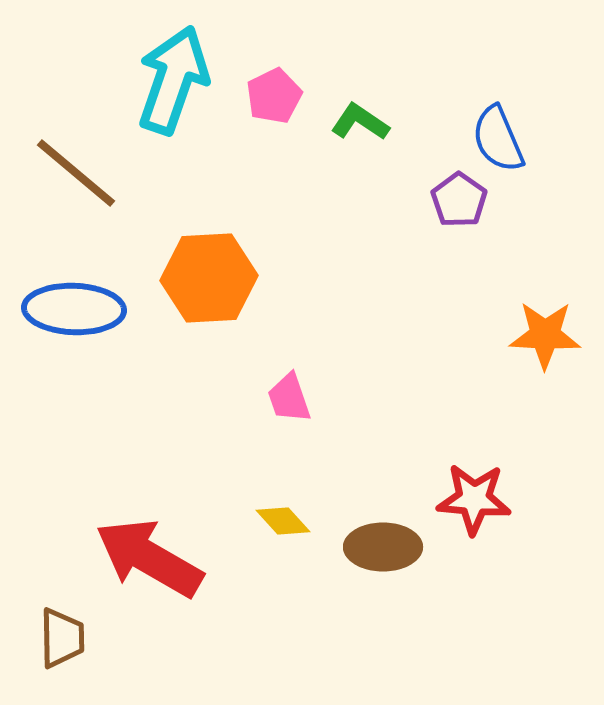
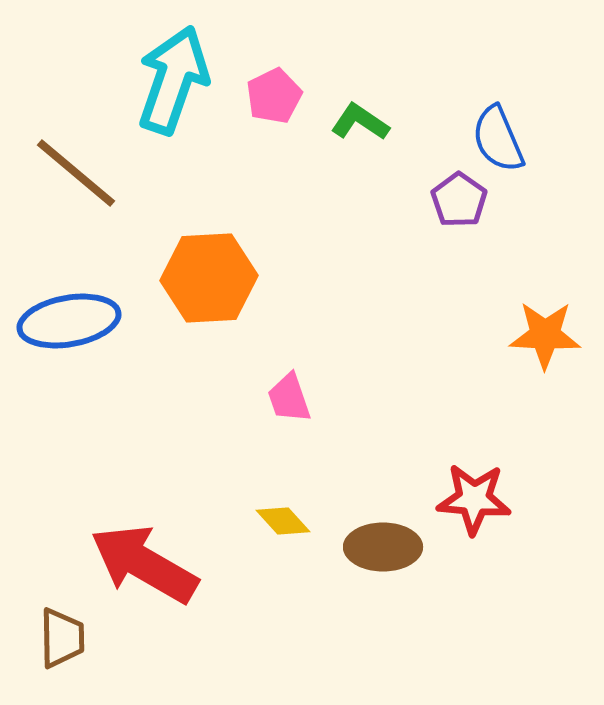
blue ellipse: moved 5 px left, 12 px down; rotated 12 degrees counterclockwise
red arrow: moved 5 px left, 6 px down
